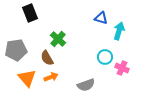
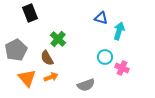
gray pentagon: rotated 20 degrees counterclockwise
